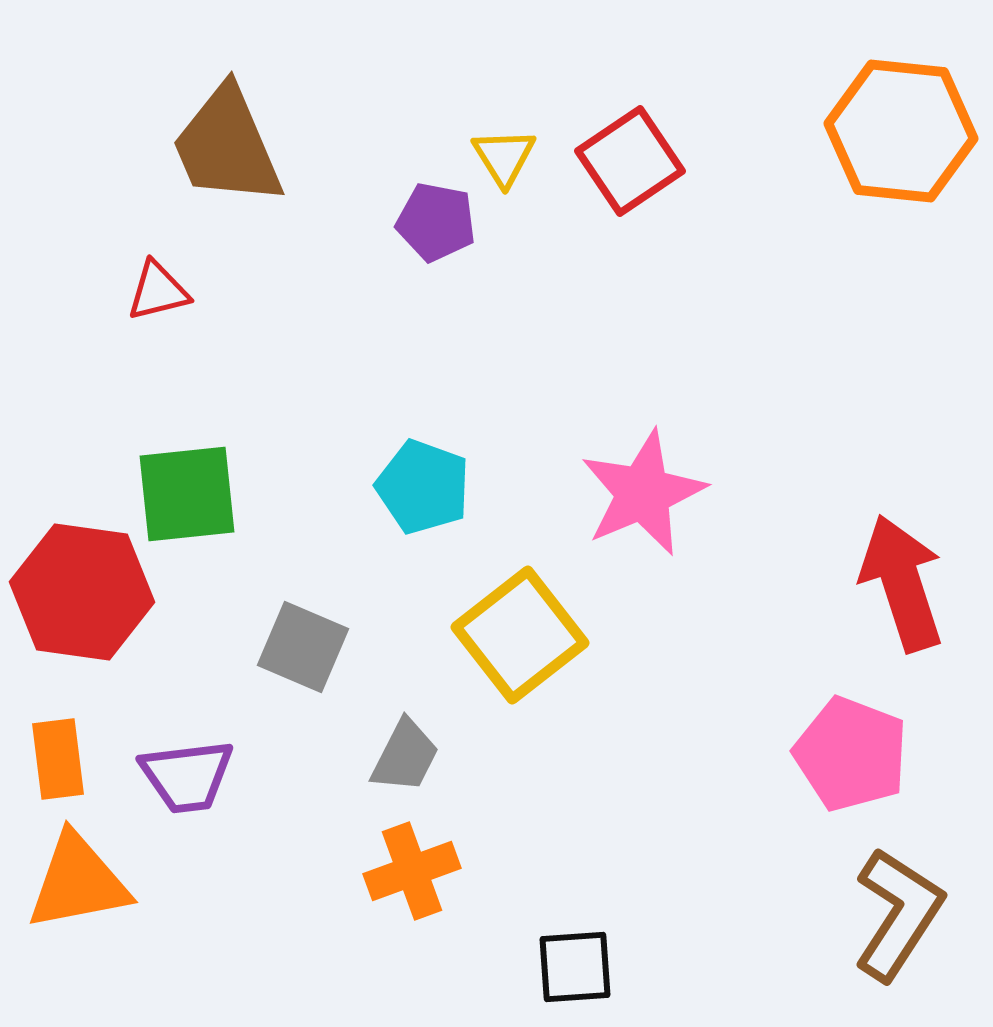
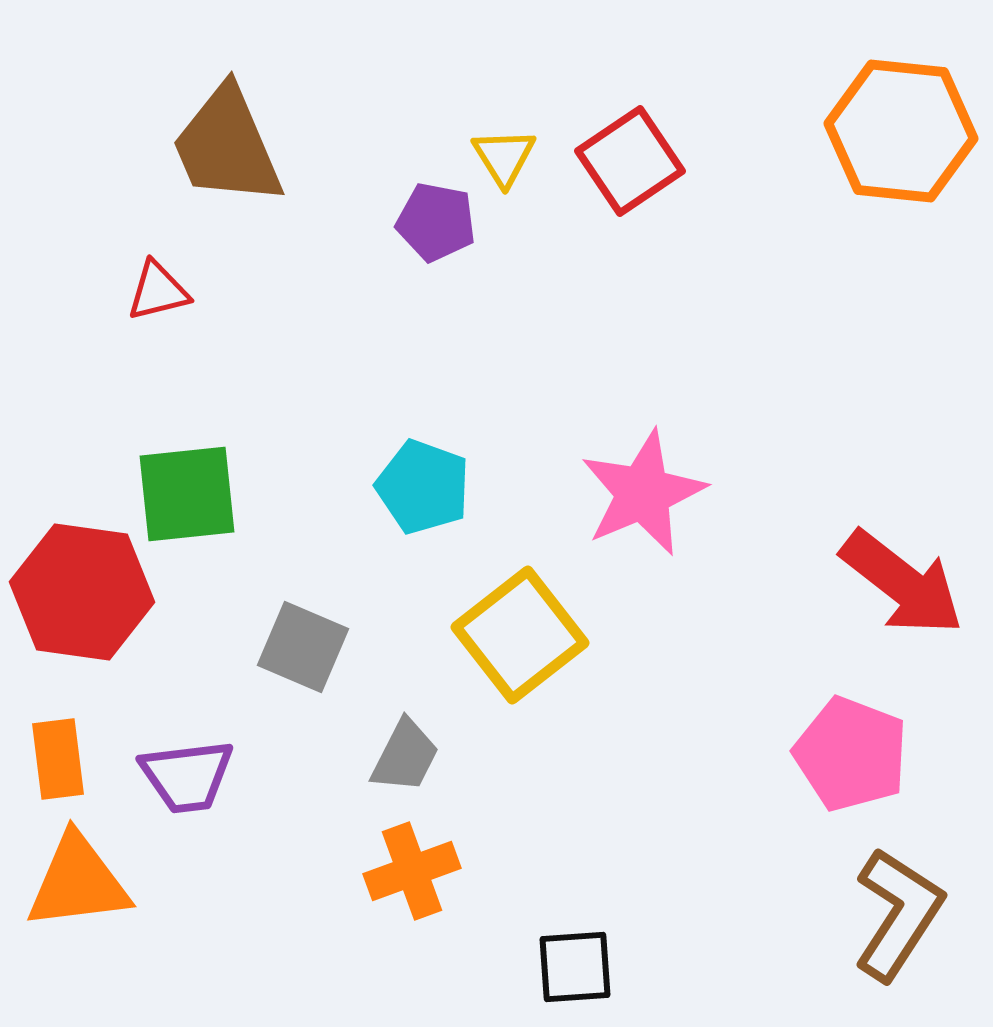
red arrow: rotated 146 degrees clockwise
orange triangle: rotated 4 degrees clockwise
